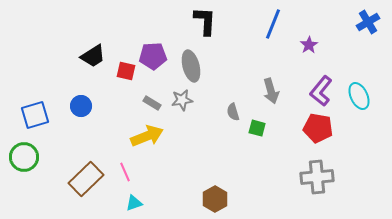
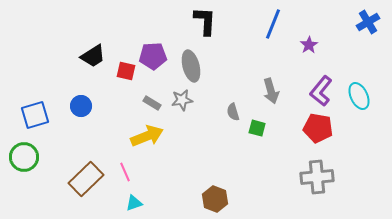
brown hexagon: rotated 10 degrees counterclockwise
